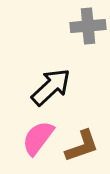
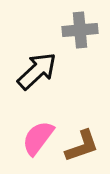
gray cross: moved 8 px left, 4 px down
black arrow: moved 14 px left, 16 px up
